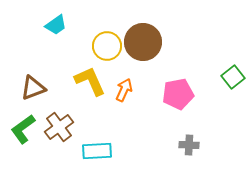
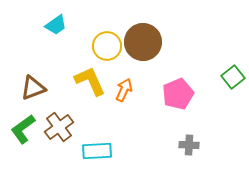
pink pentagon: rotated 12 degrees counterclockwise
